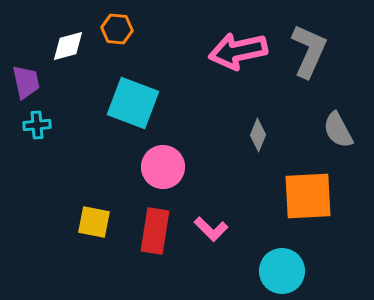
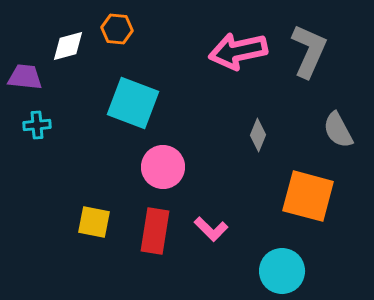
purple trapezoid: moved 1 px left, 5 px up; rotated 72 degrees counterclockwise
orange square: rotated 18 degrees clockwise
